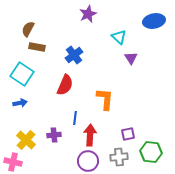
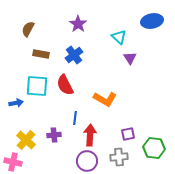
purple star: moved 10 px left, 10 px down; rotated 12 degrees counterclockwise
blue ellipse: moved 2 px left
brown rectangle: moved 4 px right, 7 px down
purple triangle: moved 1 px left
cyan square: moved 15 px right, 12 px down; rotated 30 degrees counterclockwise
red semicircle: rotated 130 degrees clockwise
orange L-shape: rotated 115 degrees clockwise
blue arrow: moved 4 px left
green hexagon: moved 3 px right, 4 px up
purple circle: moved 1 px left
